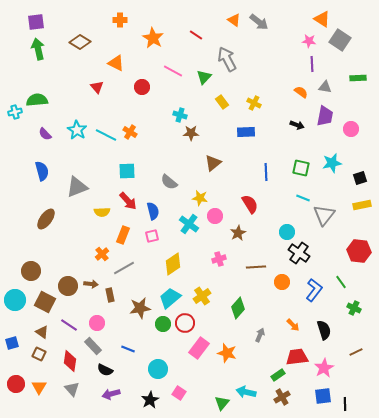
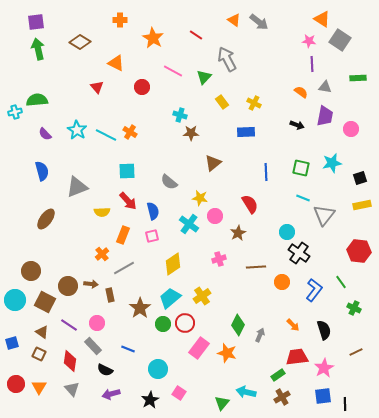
brown star at (140, 308): rotated 25 degrees counterclockwise
green diamond at (238, 308): moved 17 px down; rotated 15 degrees counterclockwise
